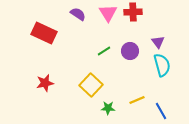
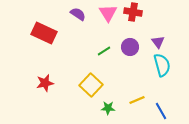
red cross: rotated 12 degrees clockwise
purple circle: moved 4 px up
